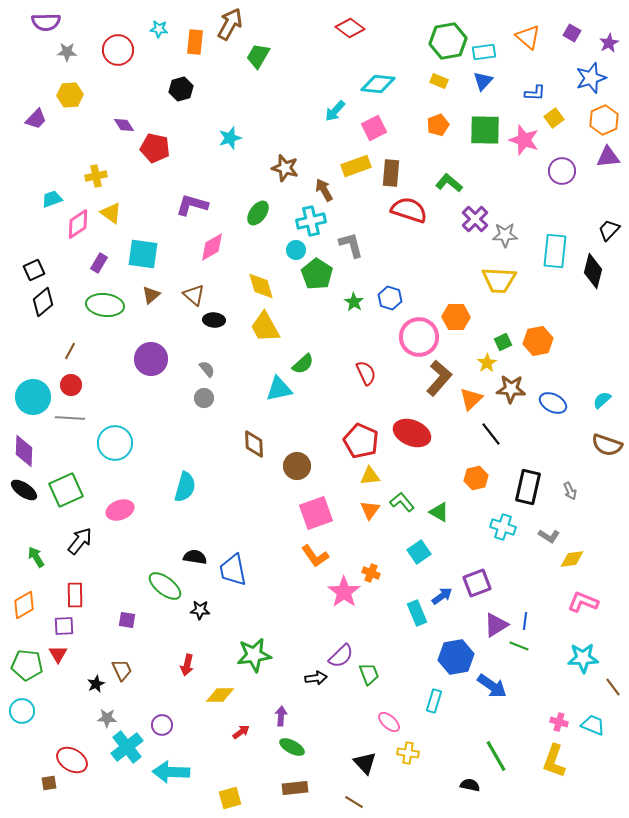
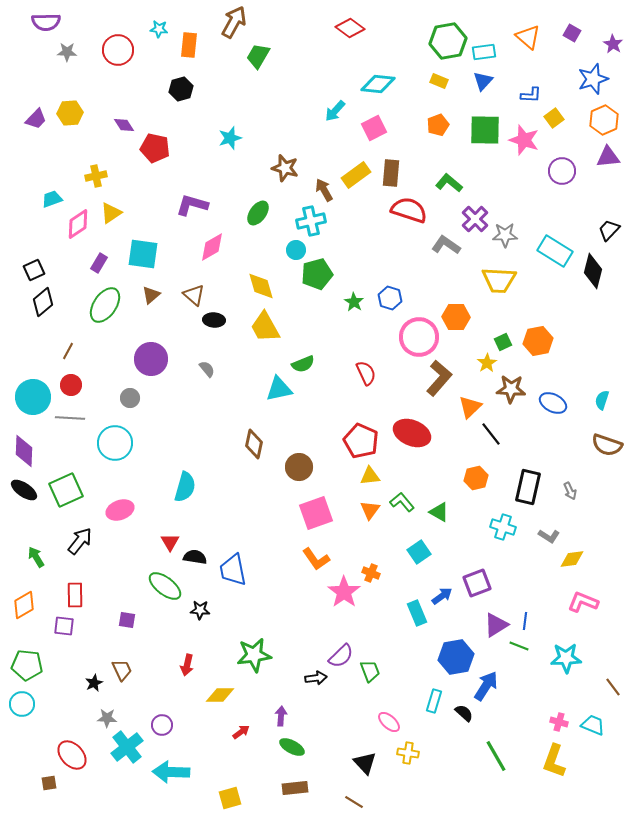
brown arrow at (230, 24): moved 4 px right, 2 px up
orange rectangle at (195, 42): moved 6 px left, 3 px down
purple star at (609, 43): moved 4 px right, 1 px down; rotated 12 degrees counterclockwise
blue star at (591, 78): moved 2 px right, 1 px down
blue L-shape at (535, 93): moved 4 px left, 2 px down
yellow hexagon at (70, 95): moved 18 px down
yellow rectangle at (356, 166): moved 9 px down; rotated 16 degrees counterclockwise
yellow triangle at (111, 213): rotated 50 degrees clockwise
gray L-shape at (351, 245): moved 95 px right; rotated 40 degrees counterclockwise
cyan rectangle at (555, 251): rotated 64 degrees counterclockwise
green pentagon at (317, 274): rotated 24 degrees clockwise
green ellipse at (105, 305): rotated 63 degrees counterclockwise
brown line at (70, 351): moved 2 px left
green semicircle at (303, 364): rotated 20 degrees clockwise
gray circle at (204, 398): moved 74 px left
orange triangle at (471, 399): moved 1 px left, 8 px down
cyan semicircle at (602, 400): rotated 30 degrees counterclockwise
brown diamond at (254, 444): rotated 16 degrees clockwise
brown circle at (297, 466): moved 2 px right, 1 px down
orange L-shape at (315, 556): moved 1 px right, 3 px down
purple square at (64, 626): rotated 10 degrees clockwise
red triangle at (58, 654): moved 112 px right, 112 px up
cyan star at (583, 658): moved 17 px left
green trapezoid at (369, 674): moved 1 px right, 3 px up
black star at (96, 684): moved 2 px left, 1 px up
blue arrow at (492, 686): moved 6 px left; rotated 92 degrees counterclockwise
cyan circle at (22, 711): moved 7 px up
red ellipse at (72, 760): moved 5 px up; rotated 16 degrees clockwise
black semicircle at (470, 785): moved 6 px left, 72 px up; rotated 30 degrees clockwise
